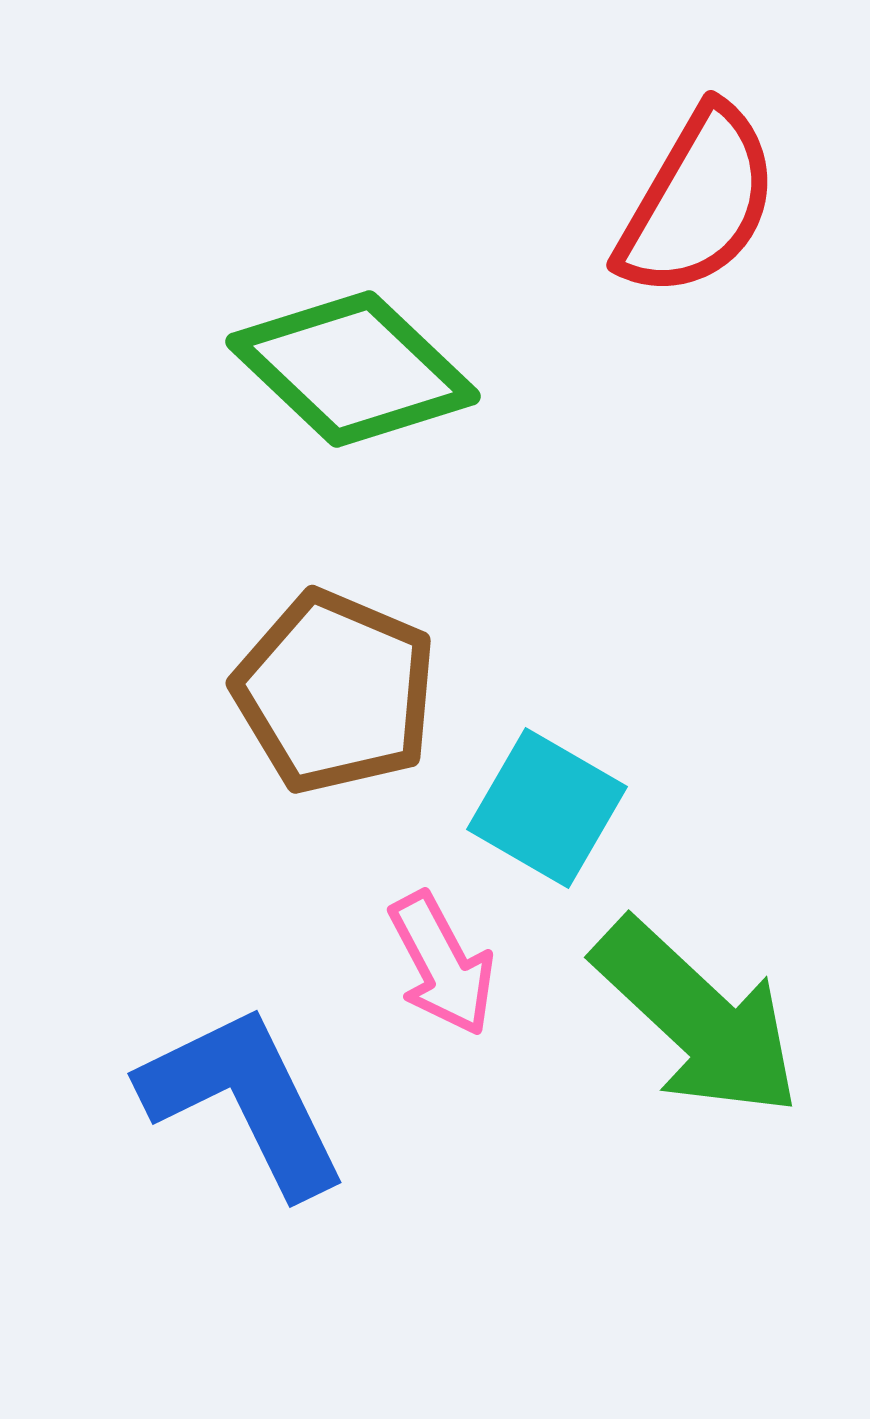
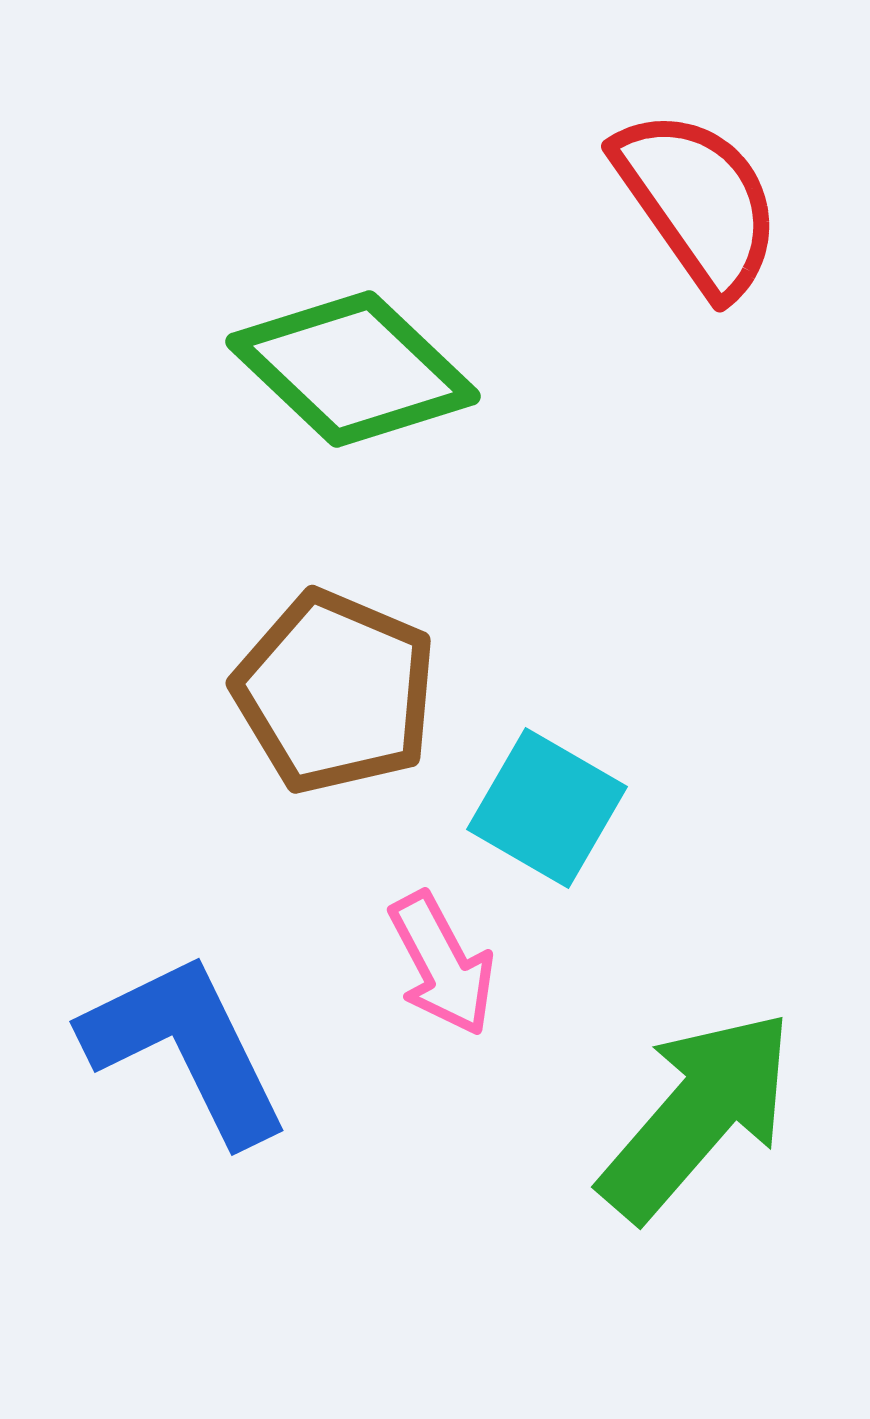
red semicircle: rotated 65 degrees counterclockwise
green arrow: moved 97 px down; rotated 92 degrees counterclockwise
blue L-shape: moved 58 px left, 52 px up
